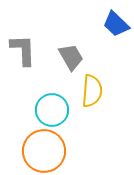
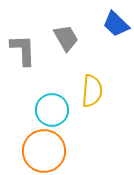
gray trapezoid: moved 5 px left, 19 px up
